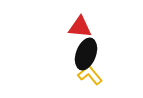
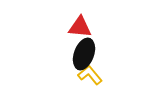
black ellipse: moved 2 px left
